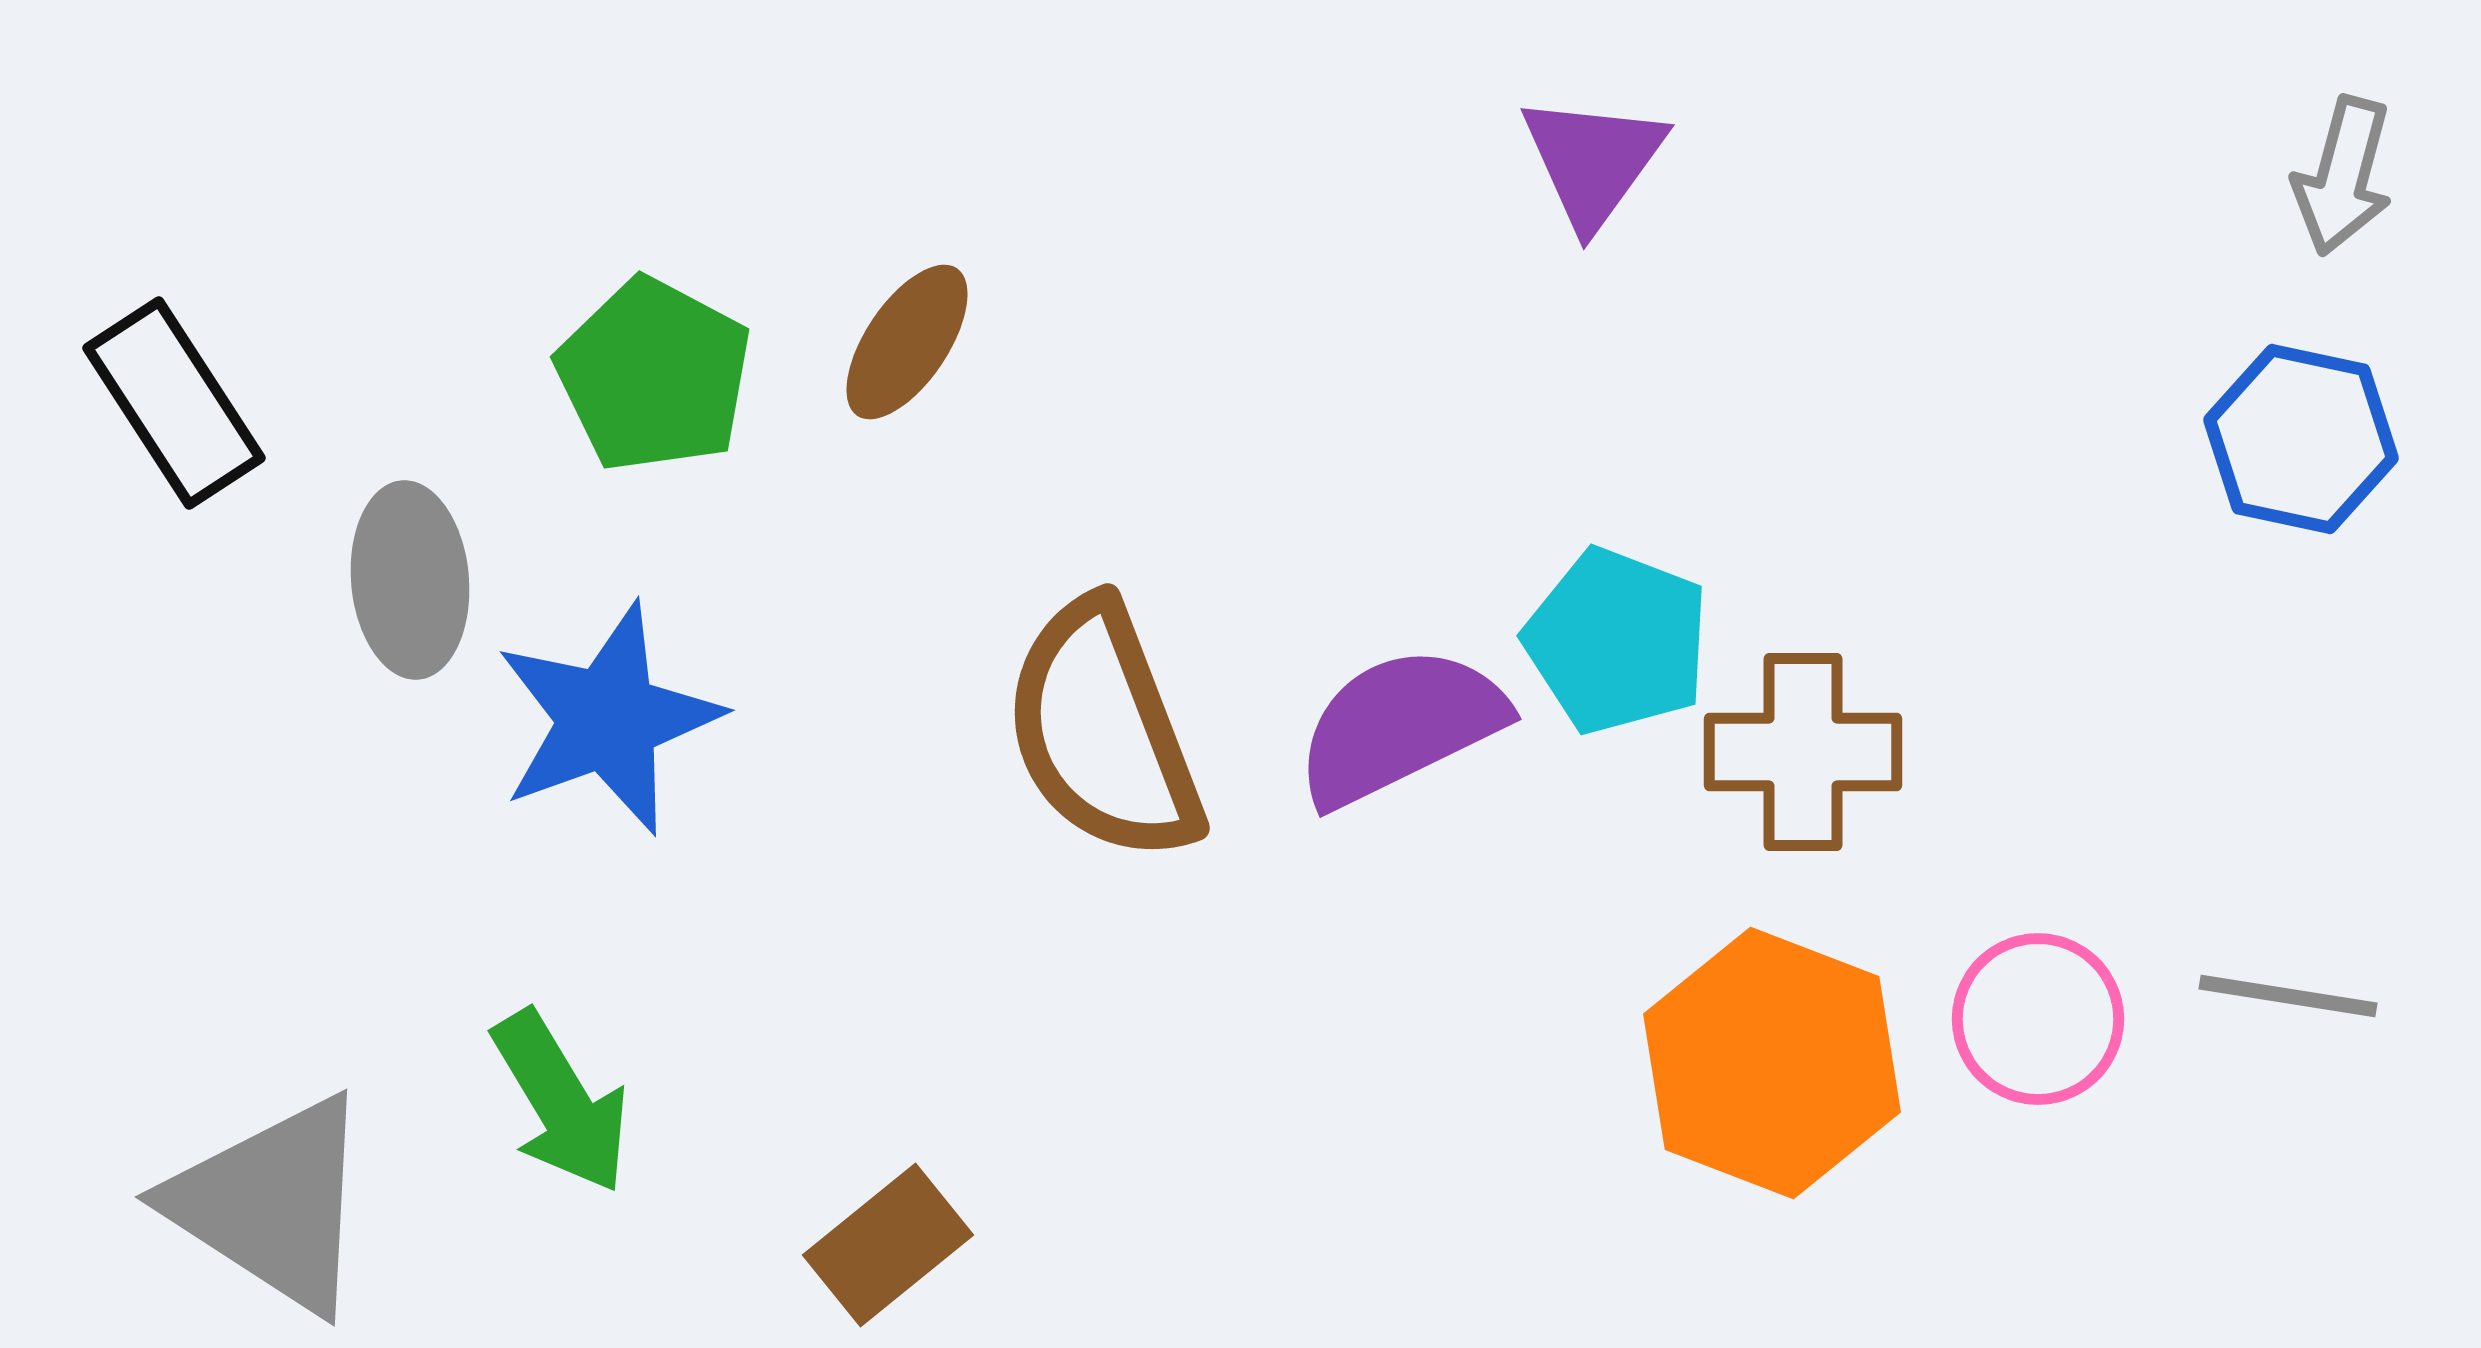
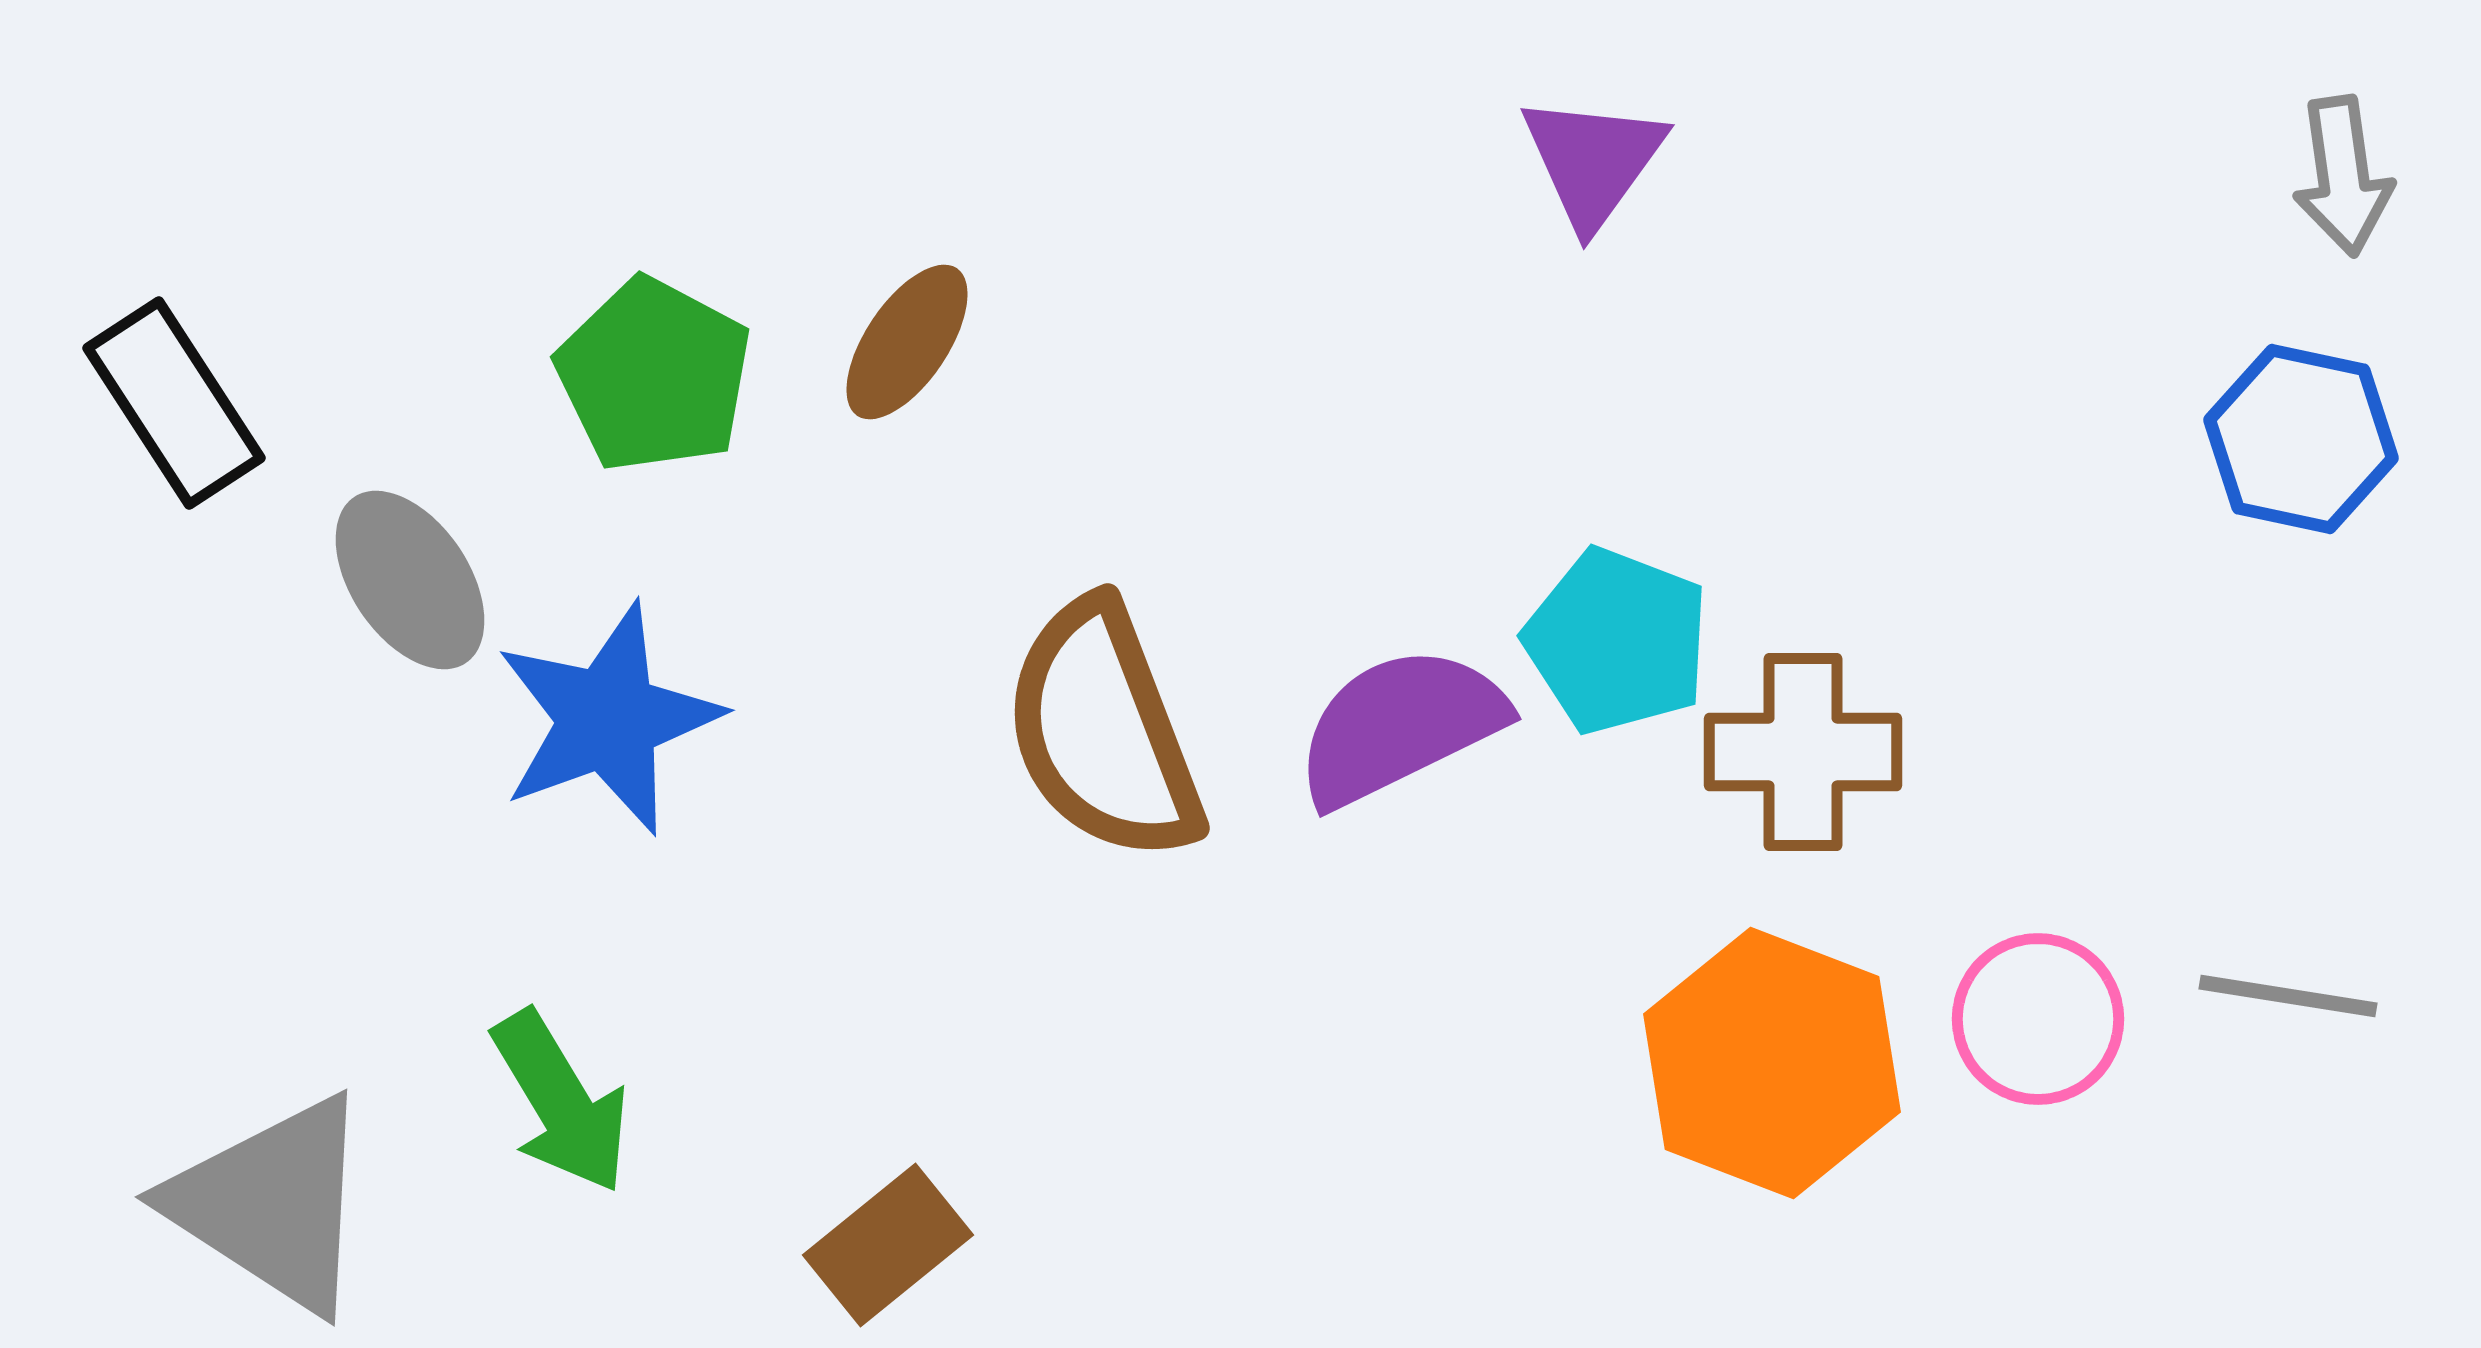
gray arrow: rotated 23 degrees counterclockwise
gray ellipse: rotated 29 degrees counterclockwise
